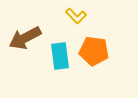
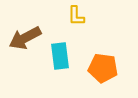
yellow L-shape: rotated 45 degrees clockwise
orange pentagon: moved 9 px right, 17 px down
